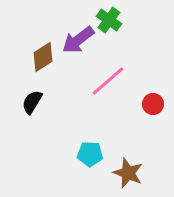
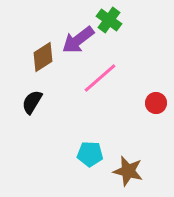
pink line: moved 8 px left, 3 px up
red circle: moved 3 px right, 1 px up
brown star: moved 2 px up; rotated 8 degrees counterclockwise
